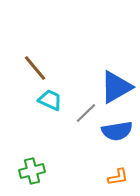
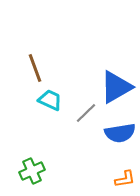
brown line: rotated 20 degrees clockwise
blue semicircle: moved 3 px right, 2 px down
green cross: rotated 10 degrees counterclockwise
orange L-shape: moved 7 px right, 2 px down
